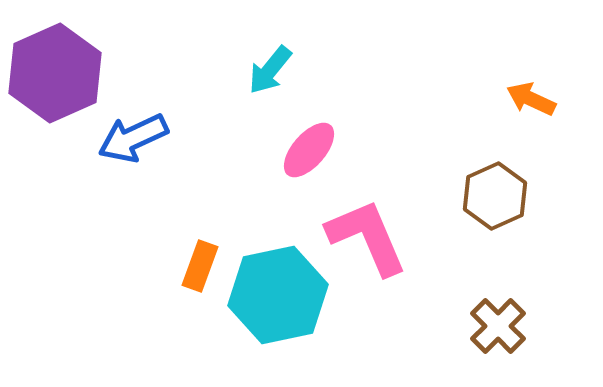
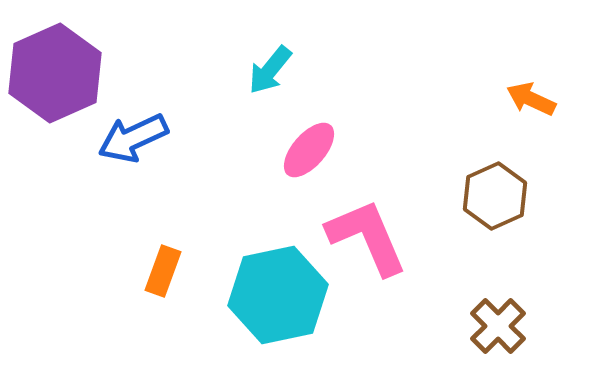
orange rectangle: moved 37 px left, 5 px down
